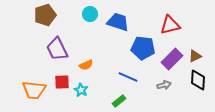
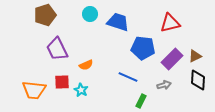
red triangle: moved 2 px up
green rectangle: moved 22 px right; rotated 24 degrees counterclockwise
